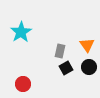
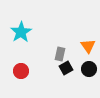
orange triangle: moved 1 px right, 1 px down
gray rectangle: moved 3 px down
black circle: moved 2 px down
red circle: moved 2 px left, 13 px up
